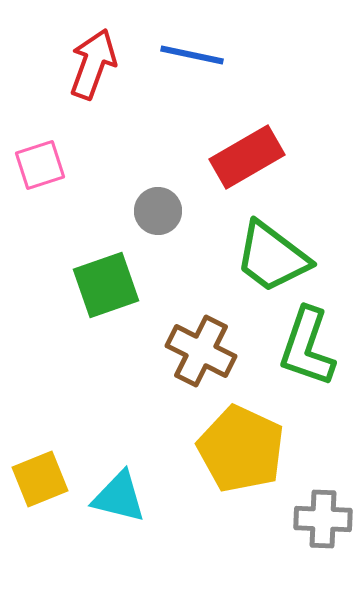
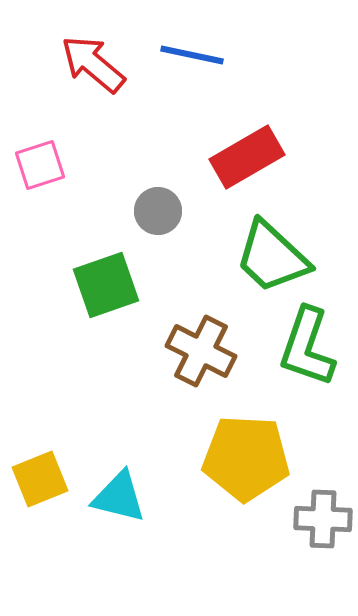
red arrow: rotated 70 degrees counterclockwise
green trapezoid: rotated 6 degrees clockwise
yellow pentagon: moved 5 px right, 9 px down; rotated 22 degrees counterclockwise
